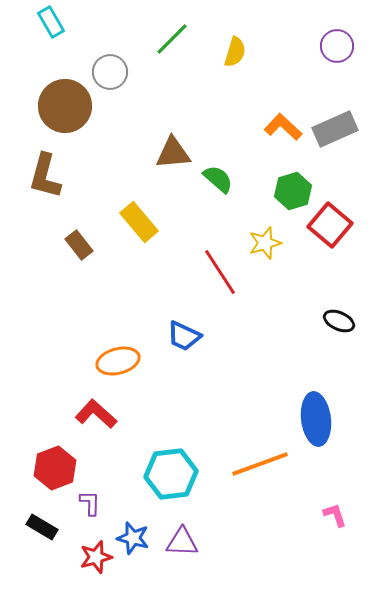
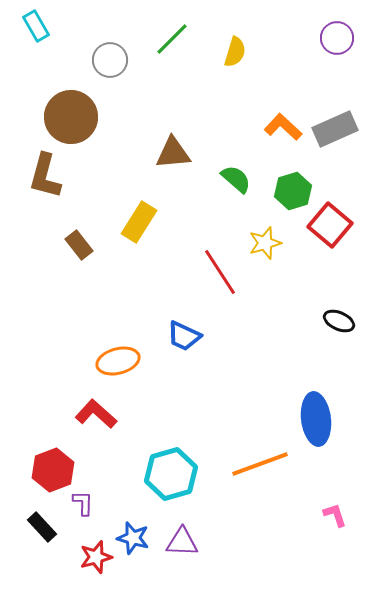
cyan rectangle: moved 15 px left, 4 px down
purple circle: moved 8 px up
gray circle: moved 12 px up
brown circle: moved 6 px right, 11 px down
green semicircle: moved 18 px right
yellow rectangle: rotated 72 degrees clockwise
red hexagon: moved 2 px left, 2 px down
cyan hexagon: rotated 9 degrees counterclockwise
purple L-shape: moved 7 px left
black rectangle: rotated 16 degrees clockwise
